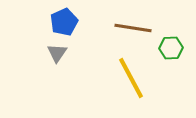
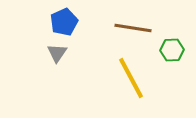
green hexagon: moved 1 px right, 2 px down
